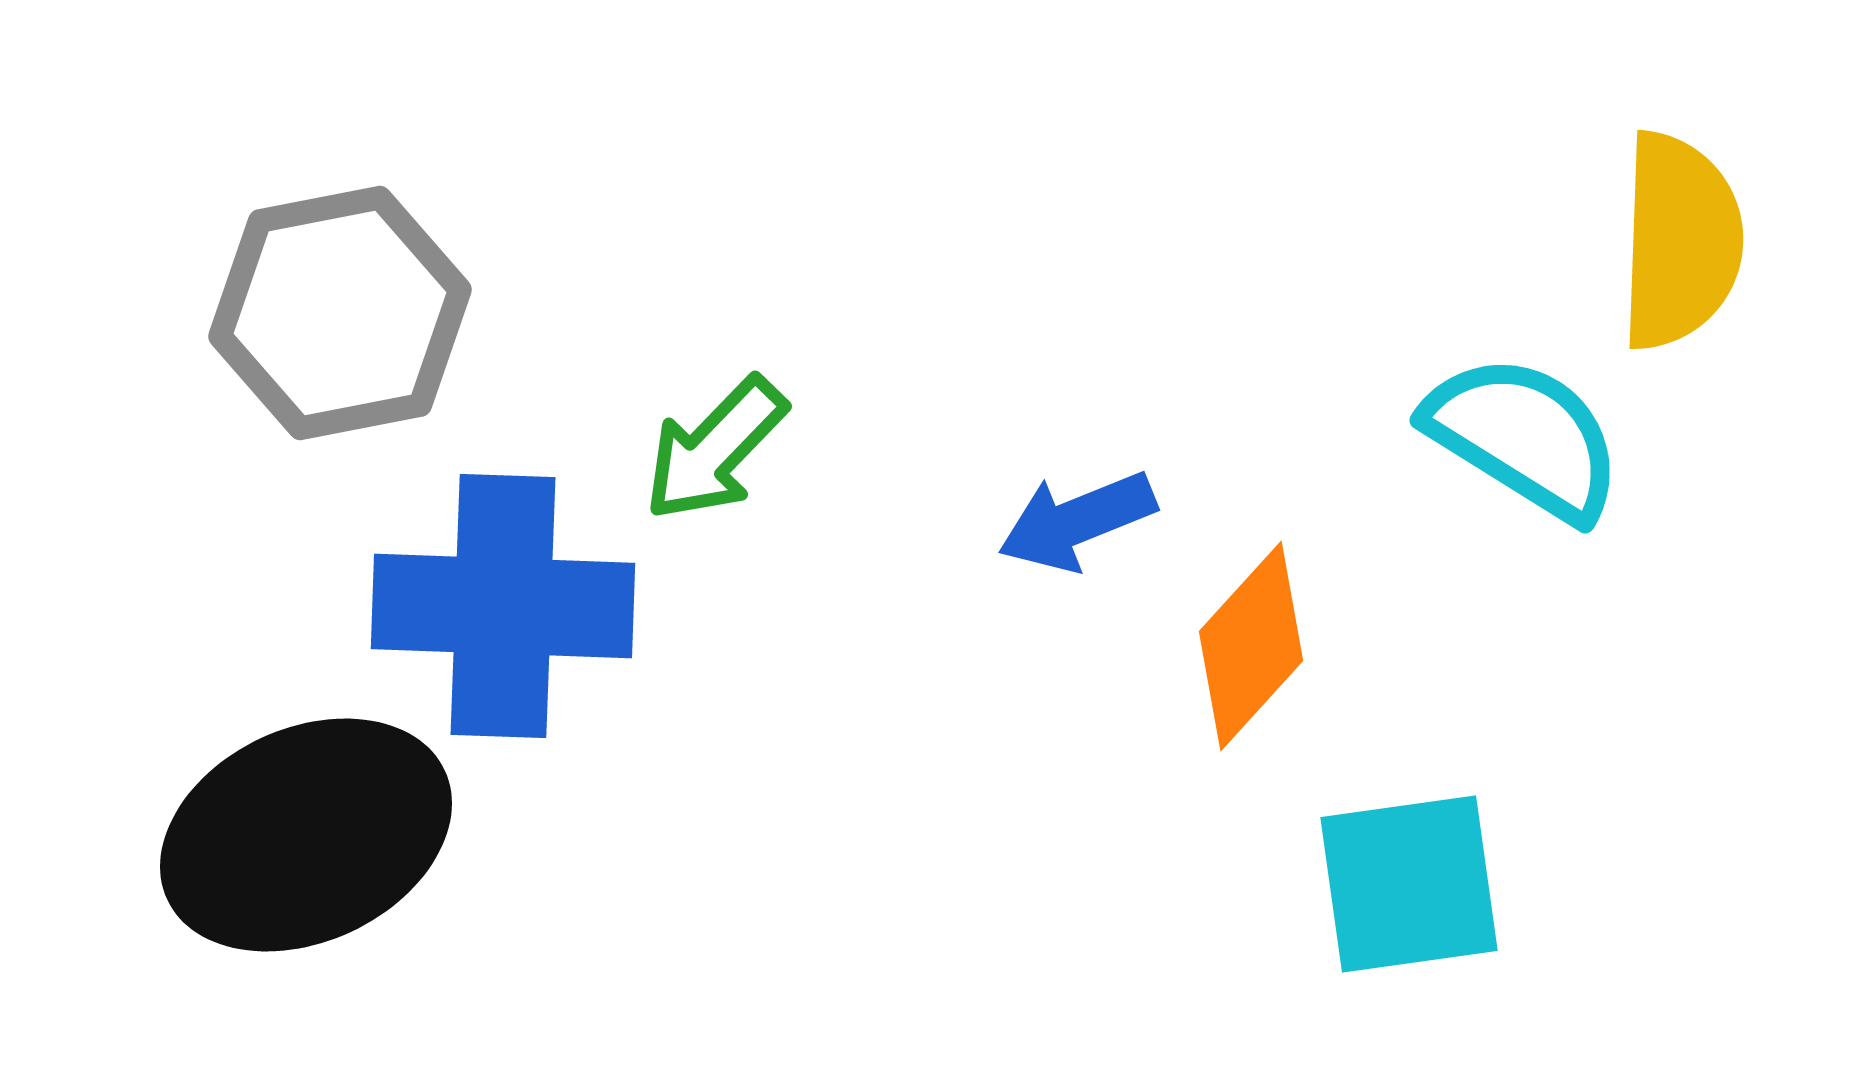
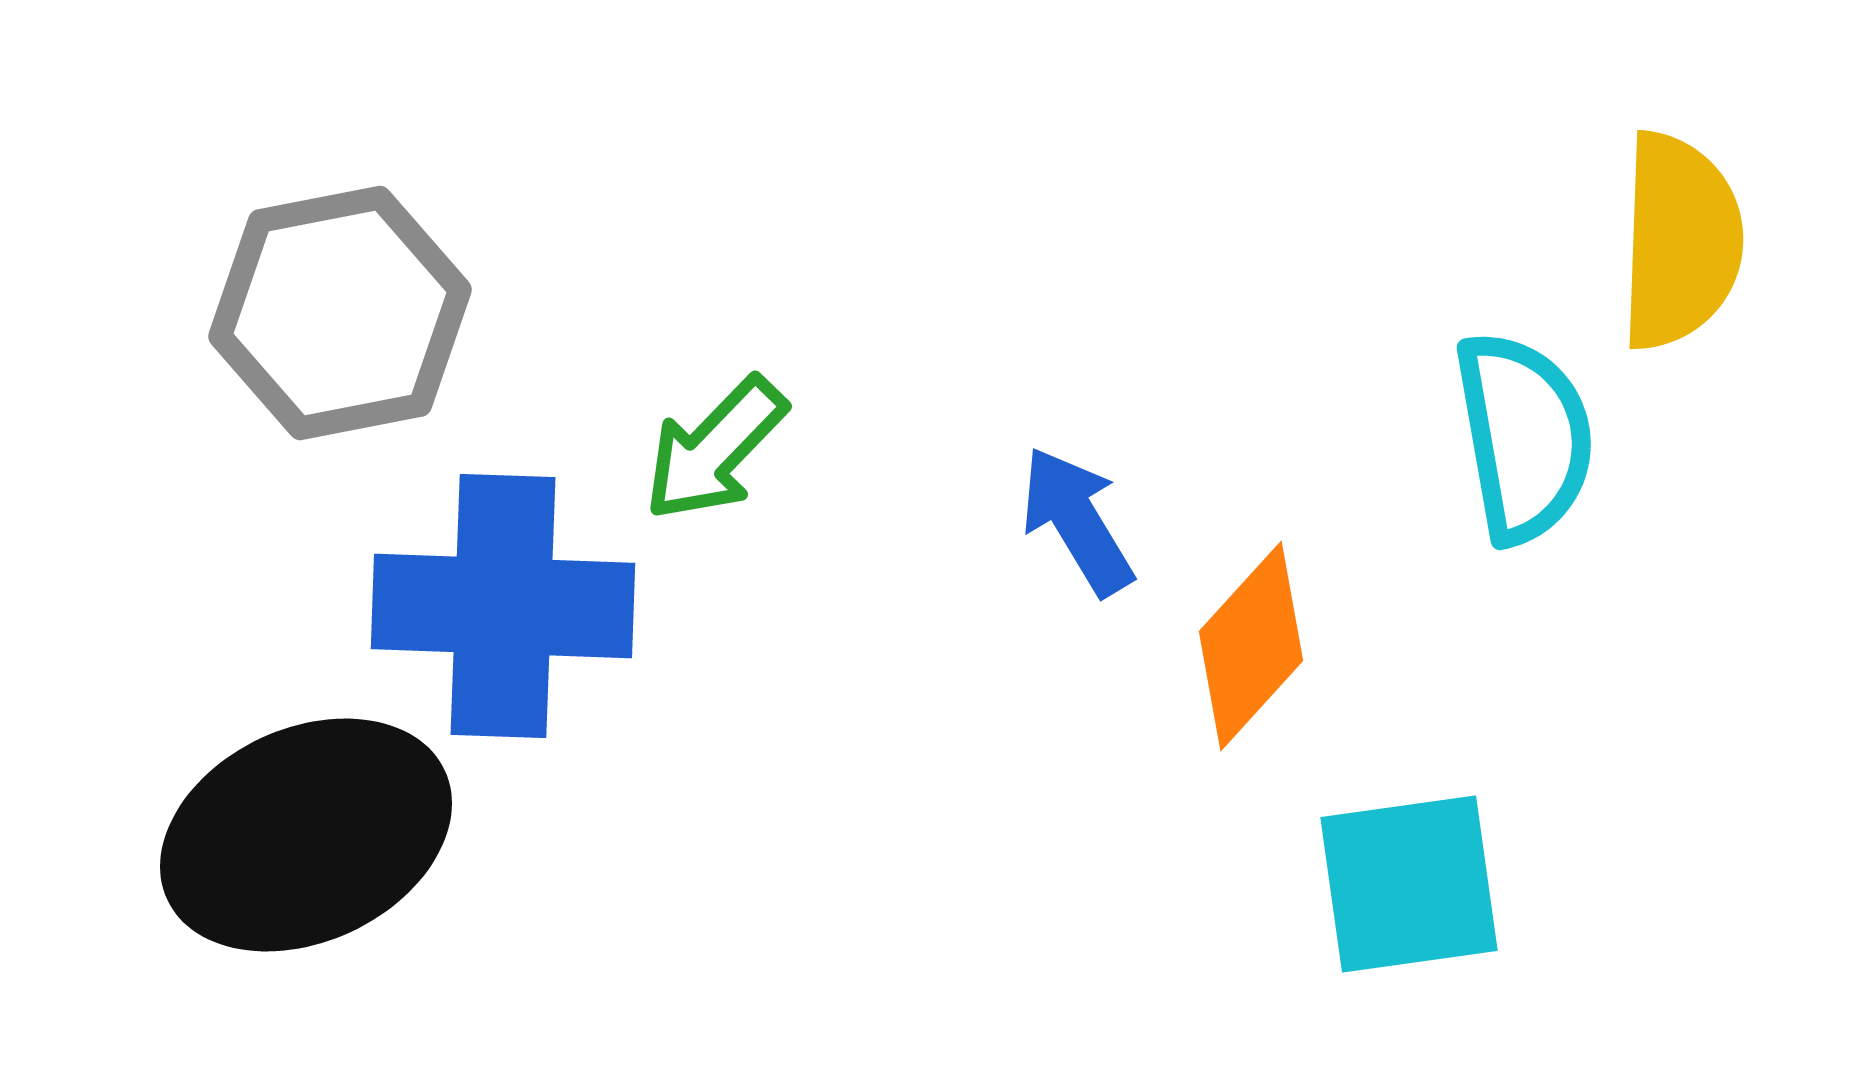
cyan semicircle: rotated 48 degrees clockwise
blue arrow: rotated 81 degrees clockwise
